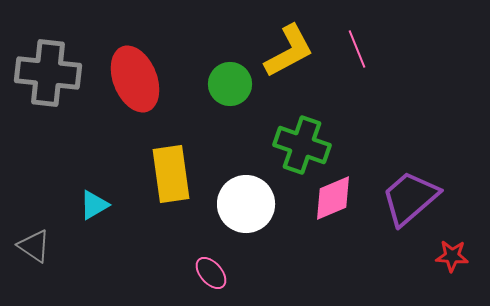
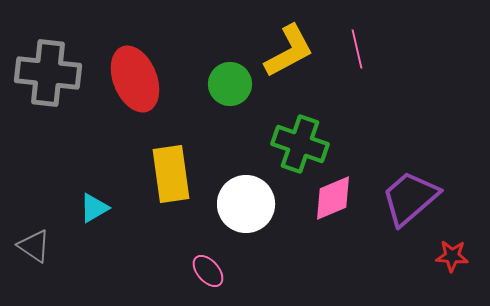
pink line: rotated 9 degrees clockwise
green cross: moved 2 px left, 1 px up
cyan triangle: moved 3 px down
pink ellipse: moved 3 px left, 2 px up
